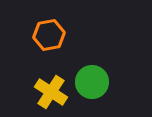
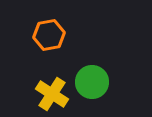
yellow cross: moved 1 px right, 2 px down
